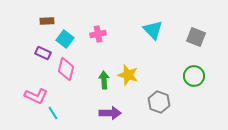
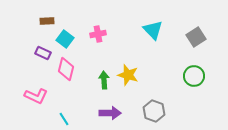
gray square: rotated 36 degrees clockwise
gray hexagon: moved 5 px left, 9 px down
cyan line: moved 11 px right, 6 px down
